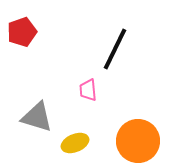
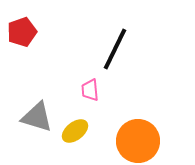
pink trapezoid: moved 2 px right
yellow ellipse: moved 12 px up; rotated 16 degrees counterclockwise
